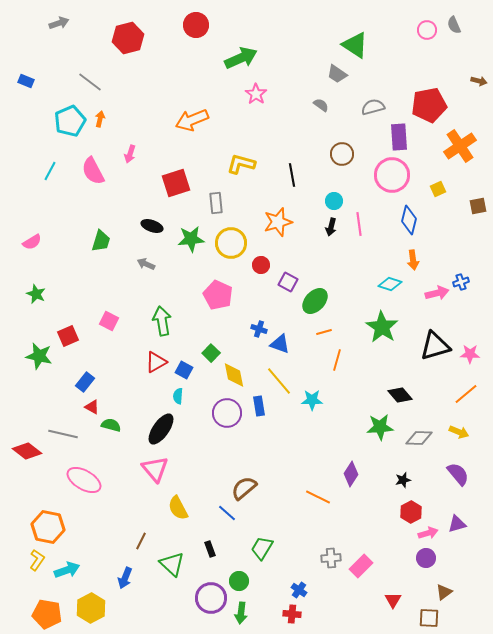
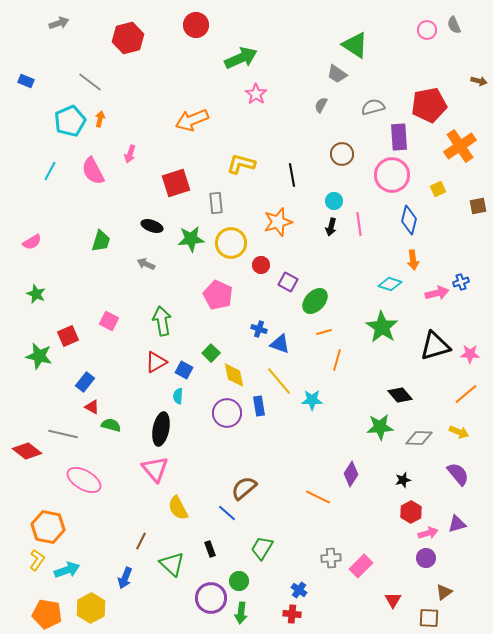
gray semicircle at (321, 105): rotated 98 degrees counterclockwise
black ellipse at (161, 429): rotated 24 degrees counterclockwise
